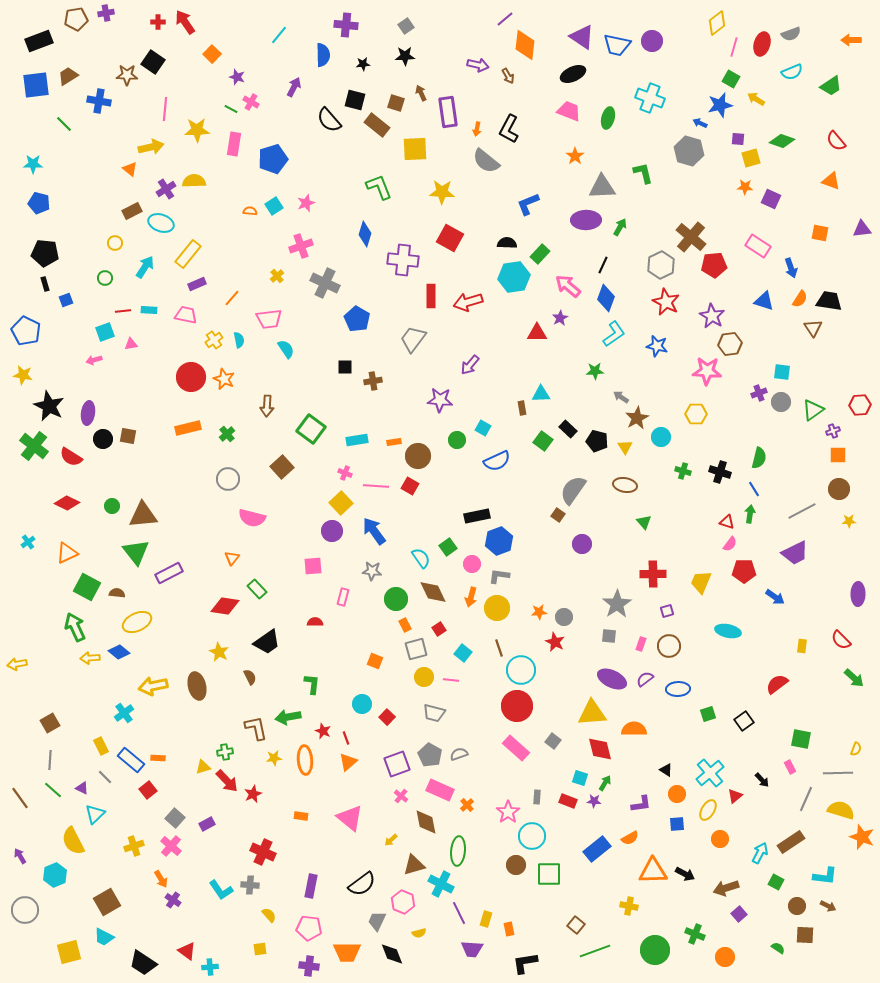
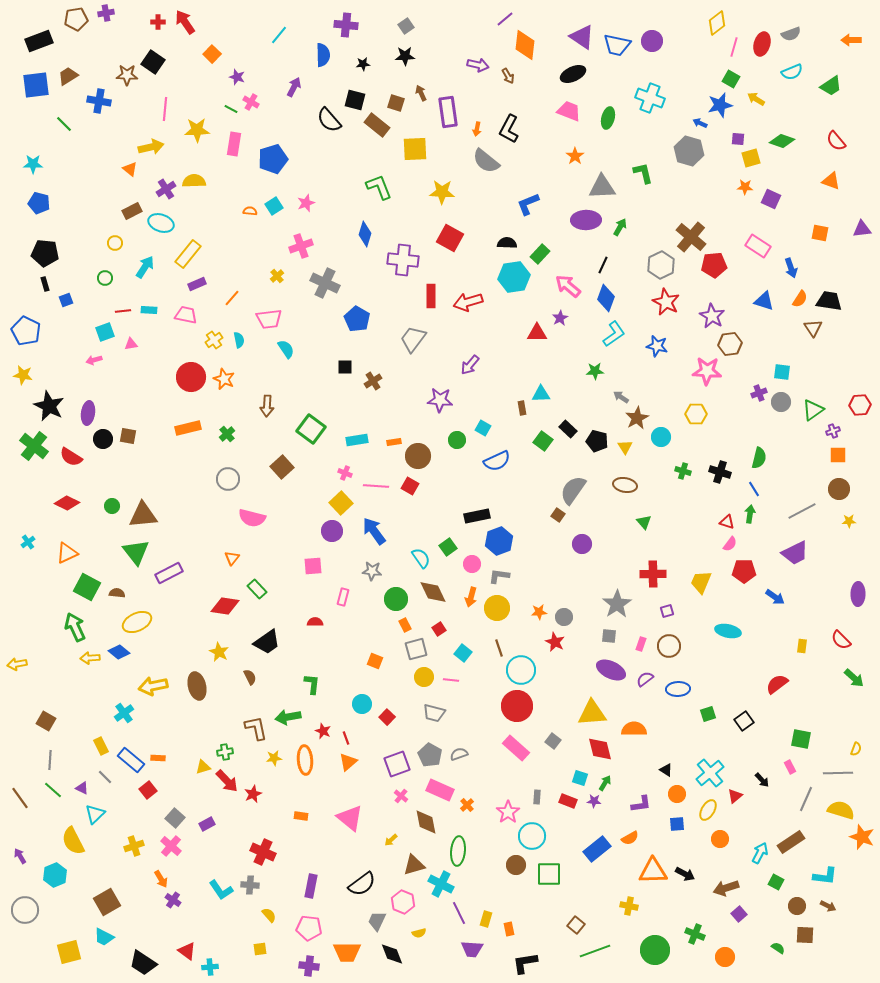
brown cross at (373, 381): rotated 24 degrees counterclockwise
purple ellipse at (612, 679): moved 1 px left, 9 px up
brown square at (50, 723): moved 4 px left, 2 px up; rotated 30 degrees counterclockwise
